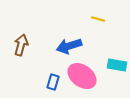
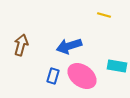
yellow line: moved 6 px right, 4 px up
cyan rectangle: moved 1 px down
blue rectangle: moved 6 px up
